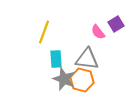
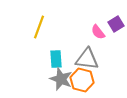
yellow line: moved 5 px left, 5 px up
gray star: moved 3 px left
